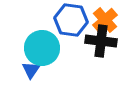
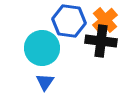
blue hexagon: moved 2 px left, 1 px down
blue triangle: moved 14 px right, 12 px down
